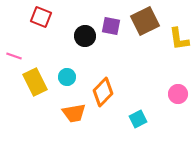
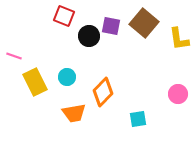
red square: moved 23 px right, 1 px up
brown square: moved 1 px left, 2 px down; rotated 24 degrees counterclockwise
black circle: moved 4 px right
cyan square: rotated 18 degrees clockwise
